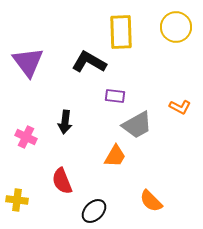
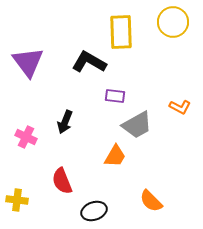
yellow circle: moved 3 px left, 5 px up
black arrow: rotated 15 degrees clockwise
black ellipse: rotated 25 degrees clockwise
